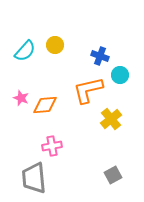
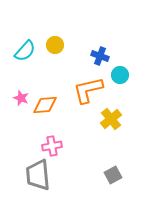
gray trapezoid: moved 4 px right, 3 px up
